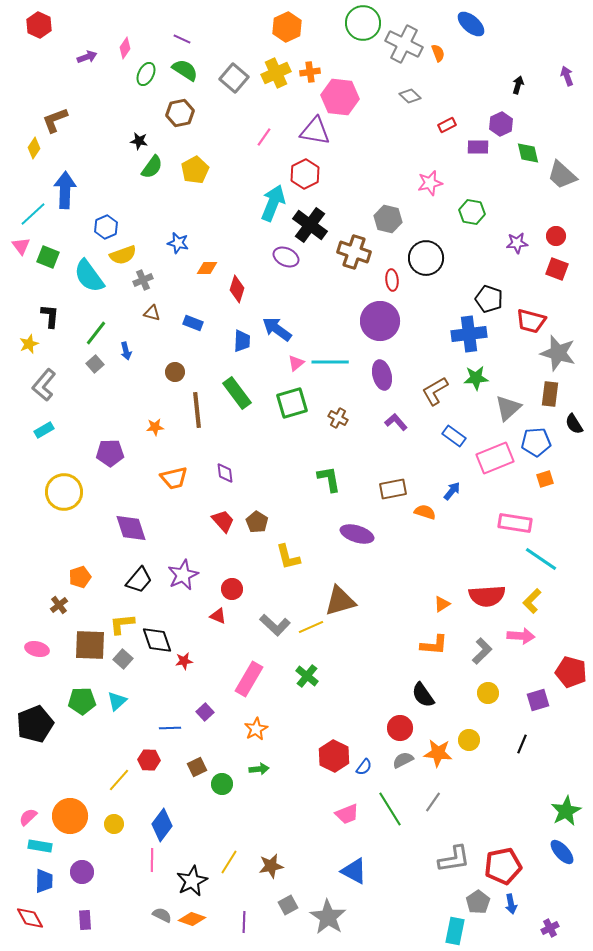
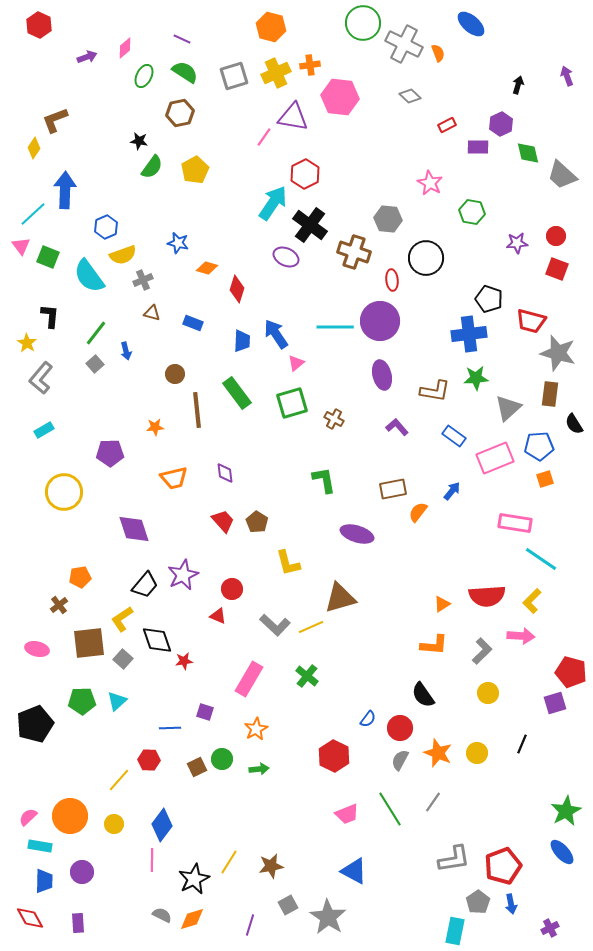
orange hexagon at (287, 27): moved 16 px left; rotated 20 degrees counterclockwise
pink diamond at (125, 48): rotated 15 degrees clockwise
green semicircle at (185, 70): moved 2 px down
orange cross at (310, 72): moved 7 px up
green ellipse at (146, 74): moved 2 px left, 2 px down
gray square at (234, 78): moved 2 px up; rotated 32 degrees clockwise
purple triangle at (315, 131): moved 22 px left, 14 px up
pink star at (430, 183): rotated 30 degrees counterclockwise
cyan arrow at (273, 203): rotated 12 degrees clockwise
gray hexagon at (388, 219): rotated 8 degrees counterclockwise
orange diamond at (207, 268): rotated 15 degrees clockwise
blue arrow at (277, 329): moved 1 px left, 5 px down; rotated 20 degrees clockwise
yellow star at (29, 344): moved 2 px left, 1 px up; rotated 18 degrees counterclockwise
cyan line at (330, 362): moved 5 px right, 35 px up
brown circle at (175, 372): moved 2 px down
gray L-shape at (44, 385): moved 3 px left, 7 px up
brown L-shape at (435, 391): rotated 140 degrees counterclockwise
brown cross at (338, 418): moved 4 px left, 1 px down
purple L-shape at (396, 422): moved 1 px right, 5 px down
blue pentagon at (536, 442): moved 3 px right, 4 px down
green L-shape at (329, 479): moved 5 px left, 1 px down
orange semicircle at (425, 512): moved 7 px left; rotated 70 degrees counterclockwise
purple diamond at (131, 528): moved 3 px right, 1 px down
yellow L-shape at (288, 557): moved 6 px down
orange pentagon at (80, 577): rotated 10 degrees clockwise
black trapezoid at (139, 580): moved 6 px right, 5 px down
brown triangle at (340, 601): moved 3 px up
yellow L-shape at (122, 624): moved 5 px up; rotated 28 degrees counterclockwise
brown square at (90, 645): moved 1 px left, 2 px up; rotated 8 degrees counterclockwise
purple square at (538, 700): moved 17 px right, 3 px down
purple square at (205, 712): rotated 30 degrees counterclockwise
yellow circle at (469, 740): moved 8 px right, 13 px down
orange star at (438, 753): rotated 16 degrees clockwise
gray semicircle at (403, 760): moved 3 px left; rotated 35 degrees counterclockwise
blue semicircle at (364, 767): moved 4 px right, 48 px up
green circle at (222, 784): moved 25 px up
red pentagon at (503, 866): rotated 9 degrees counterclockwise
black star at (192, 881): moved 2 px right, 2 px up
orange diamond at (192, 919): rotated 36 degrees counterclockwise
purple rectangle at (85, 920): moved 7 px left, 3 px down
purple line at (244, 922): moved 6 px right, 3 px down; rotated 15 degrees clockwise
